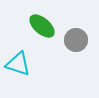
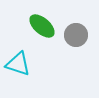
gray circle: moved 5 px up
